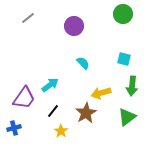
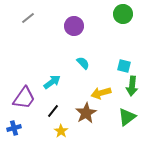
cyan square: moved 7 px down
cyan arrow: moved 2 px right, 3 px up
